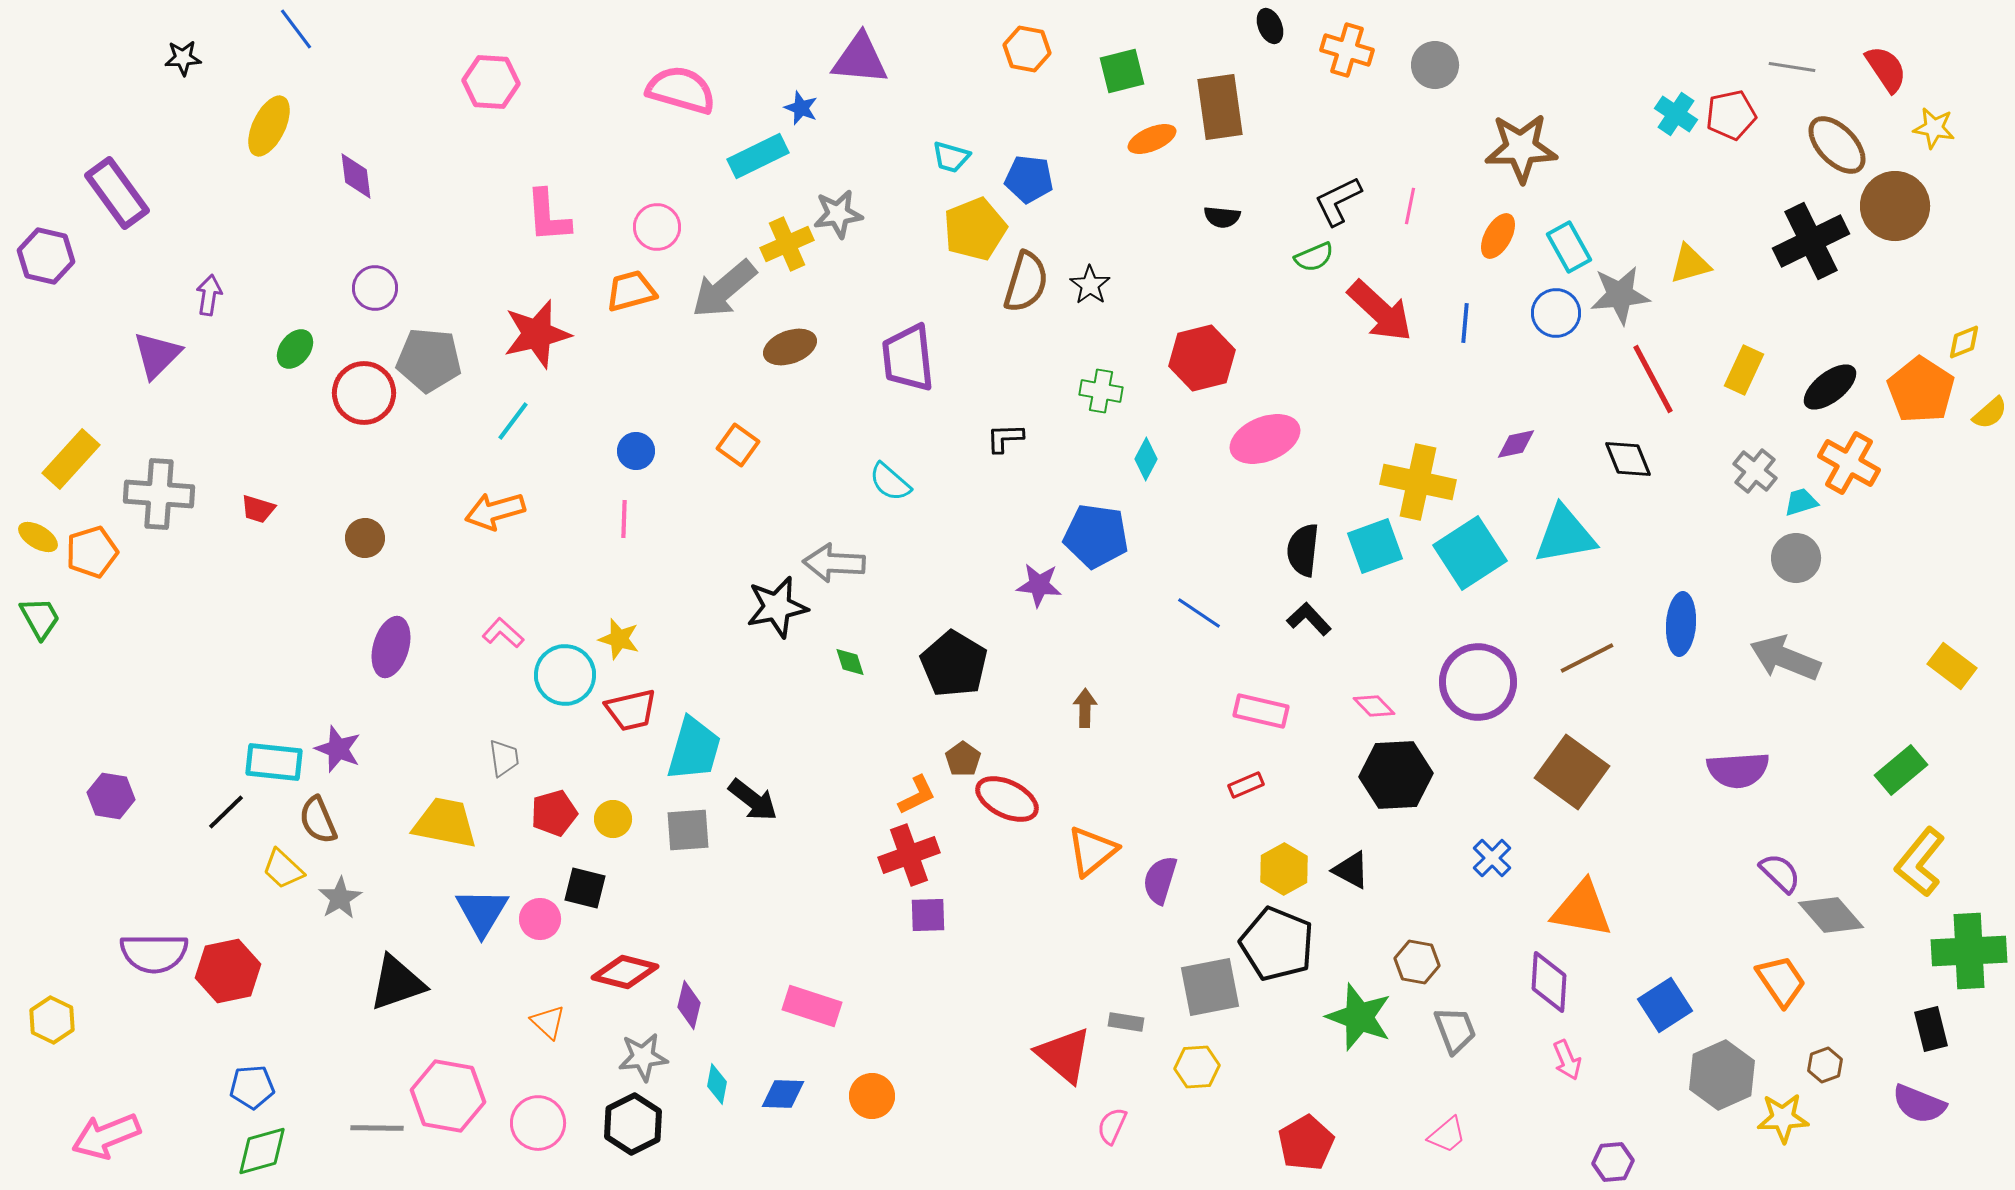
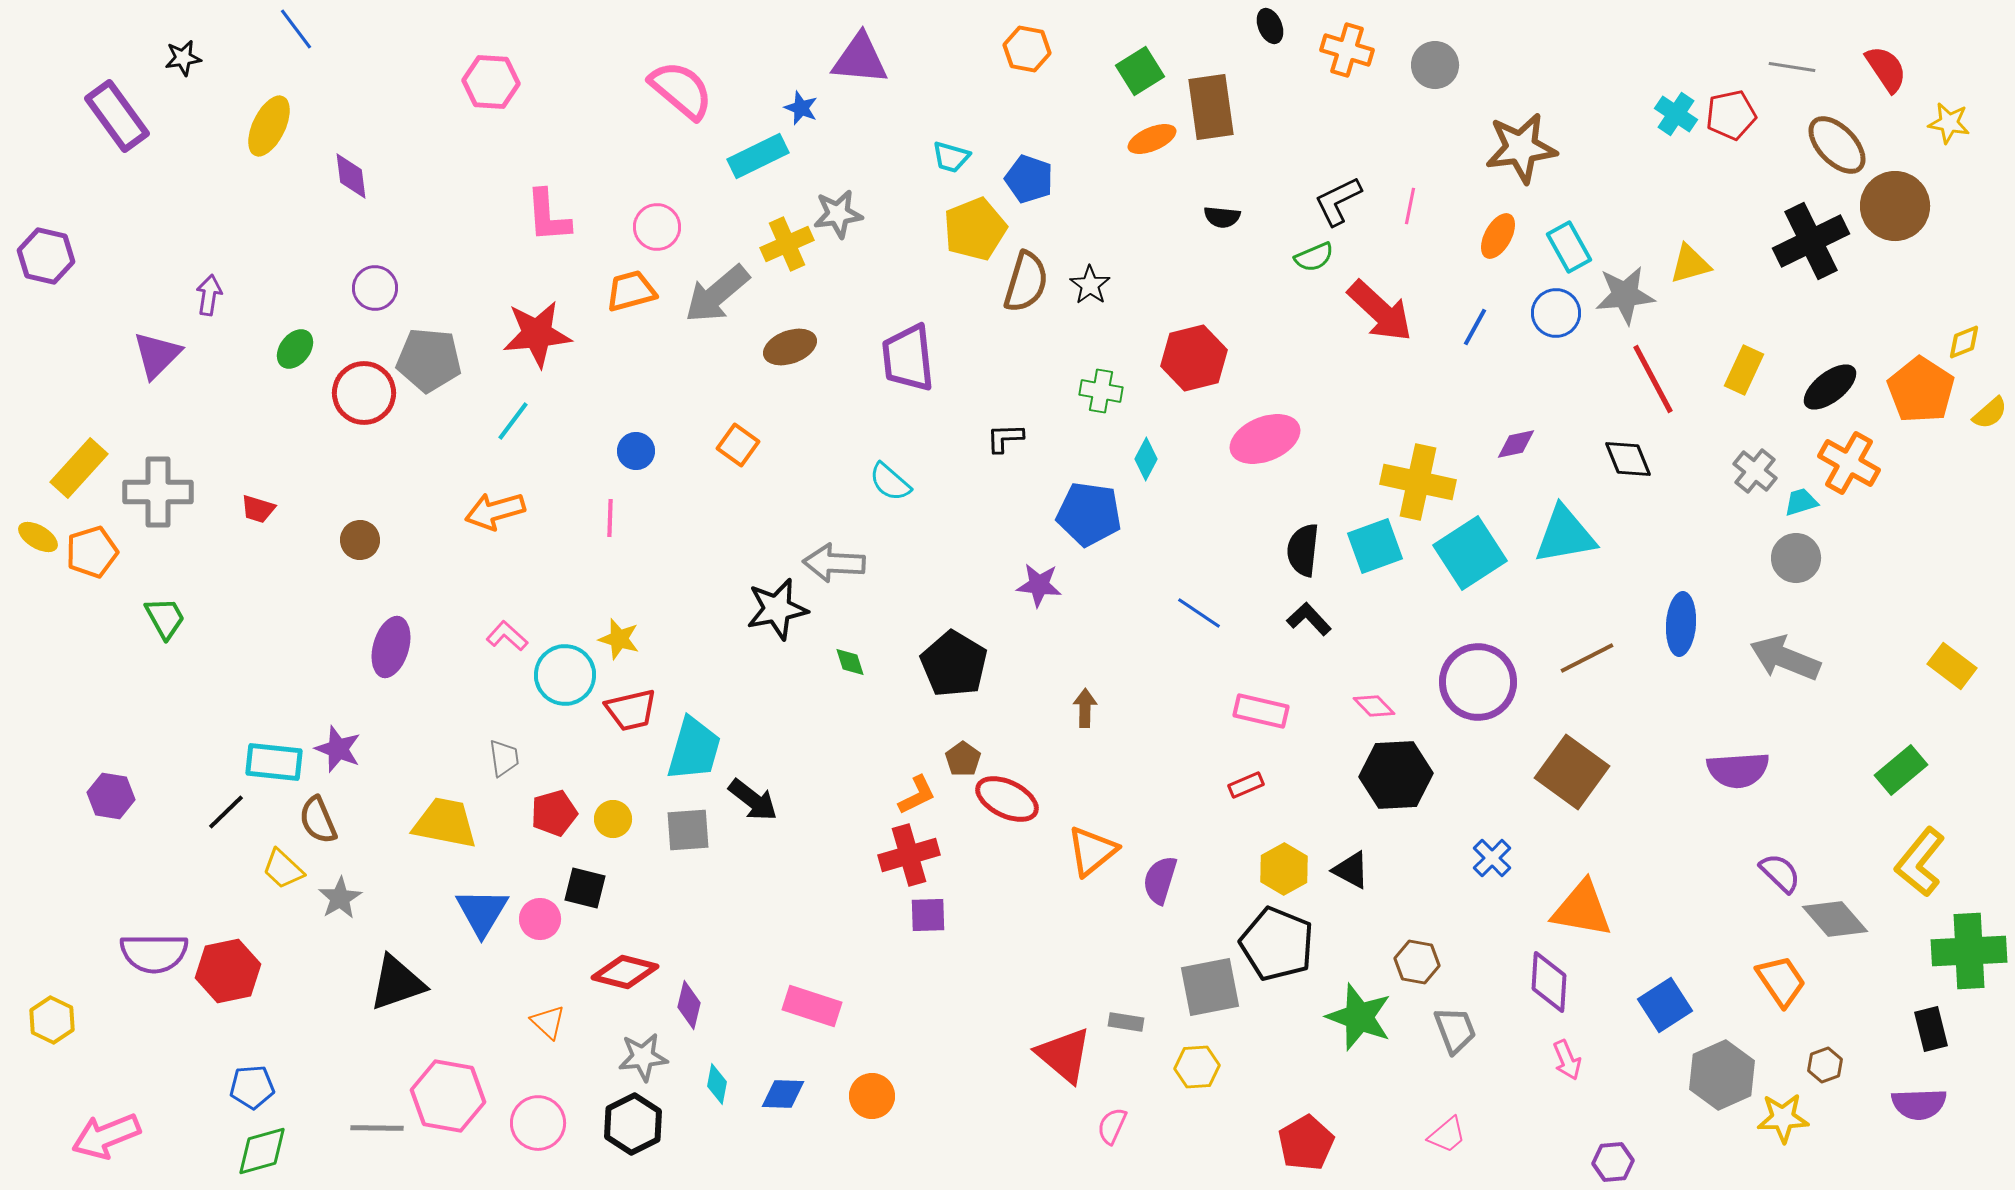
black star at (183, 58): rotated 6 degrees counterclockwise
green square at (1122, 71): moved 18 px right; rotated 18 degrees counterclockwise
pink semicircle at (681, 90): rotated 24 degrees clockwise
brown rectangle at (1220, 107): moved 9 px left
yellow star at (1934, 128): moved 15 px right, 5 px up
brown star at (1521, 148): rotated 6 degrees counterclockwise
purple diamond at (356, 176): moved 5 px left
blue pentagon at (1029, 179): rotated 12 degrees clockwise
purple rectangle at (117, 193): moved 77 px up
gray arrow at (724, 289): moved 7 px left, 5 px down
gray star at (1620, 295): moved 5 px right
blue line at (1465, 323): moved 10 px right, 4 px down; rotated 24 degrees clockwise
red star at (537, 334): rotated 8 degrees clockwise
red hexagon at (1202, 358): moved 8 px left
yellow rectangle at (71, 459): moved 8 px right, 9 px down
gray cross at (159, 494): moved 1 px left, 2 px up; rotated 4 degrees counterclockwise
pink line at (624, 519): moved 14 px left, 1 px up
blue pentagon at (1096, 536): moved 7 px left, 22 px up
brown circle at (365, 538): moved 5 px left, 2 px down
black star at (777, 607): moved 2 px down
green trapezoid at (40, 618): moved 125 px right
pink L-shape at (503, 633): moved 4 px right, 3 px down
red cross at (909, 855): rotated 4 degrees clockwise
gray diamond at (1831, 915): moved 4 px right, 4 px down
purple semicircle at (1919, 1104): rotated 24 degrees counterclockwise
